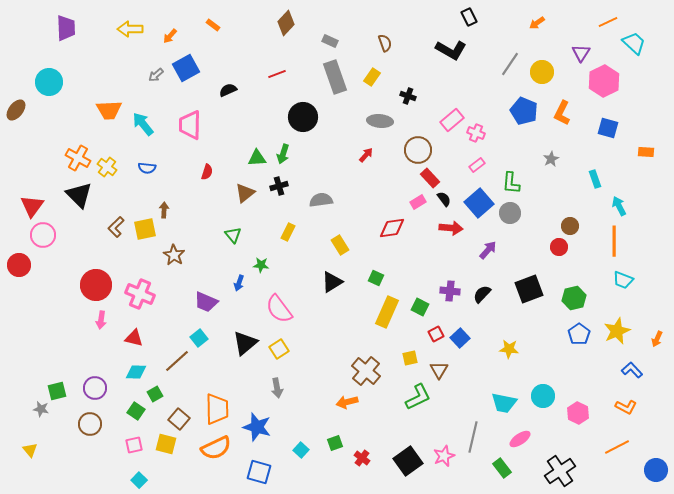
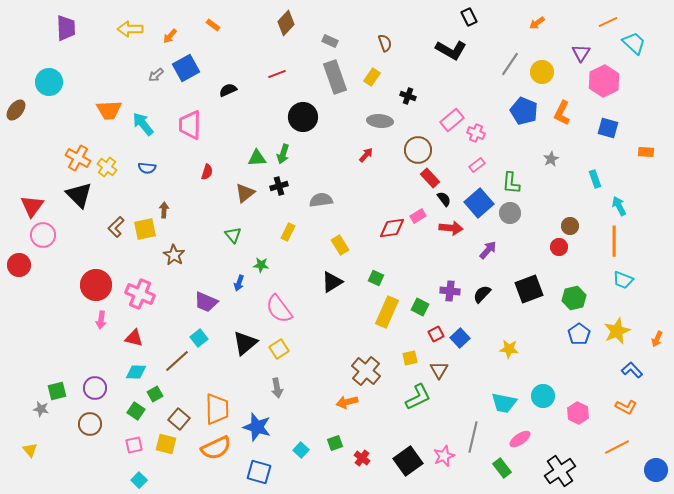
pink rectangle at (418, 202): moved 14 px down
